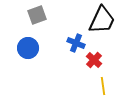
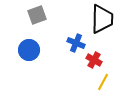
black trapezoid: moved 1 px up; rotated 24 degrees counterclockwise
blue circle: moved 1 px right, 2 px down
red cross: rotated 14 degrees counterclockwise
yellow line: moved 4 px up; rotated 36 degrees clockwise
